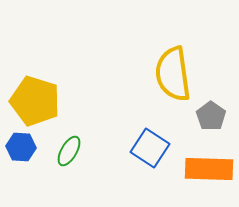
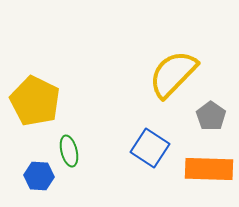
yellow semicircle: rotated 52 degrees clockwise
yellow pentagon: rotated 9 degrees clockwise
blue hexagon: moved 18 px right, 29 px down
green ellipse: rotated 44 degrees counterclockwise
